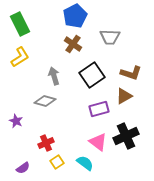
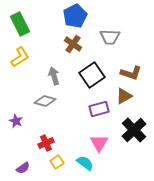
black cross: moved 8 px right, 6 px up; rotated 20 degrees counterclockwise
pink triangle: moved 1 px right, 1 px down; rotated 24 degrees clockwise
